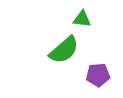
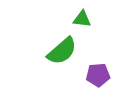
green semicircle: moved 2 px left, 1 px down
